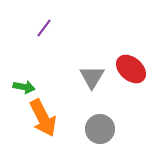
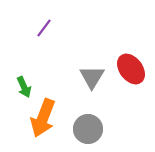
red ellipse: rotated 12 degrees clockwise
green arrow: rotated 55 degrees clockwise
orange arrow: rotated 48 degrees clockwise
gray circle: moved 12 px left
